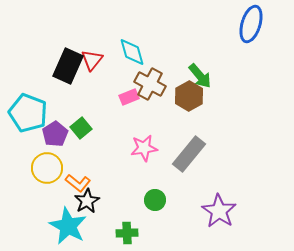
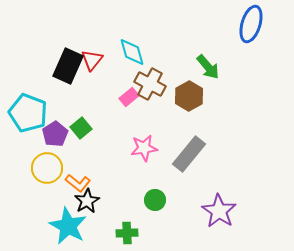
green arrow: moved 8 px right, 9 px up
pink rectangle: rotated 18 degrees counterclockwise
